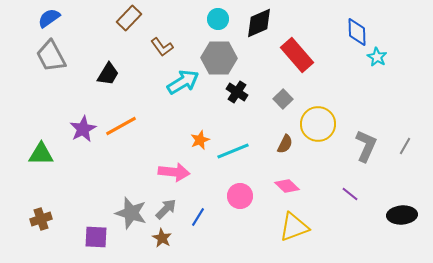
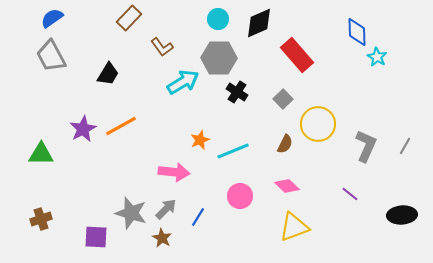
blue semicircle: moved 3 px right
